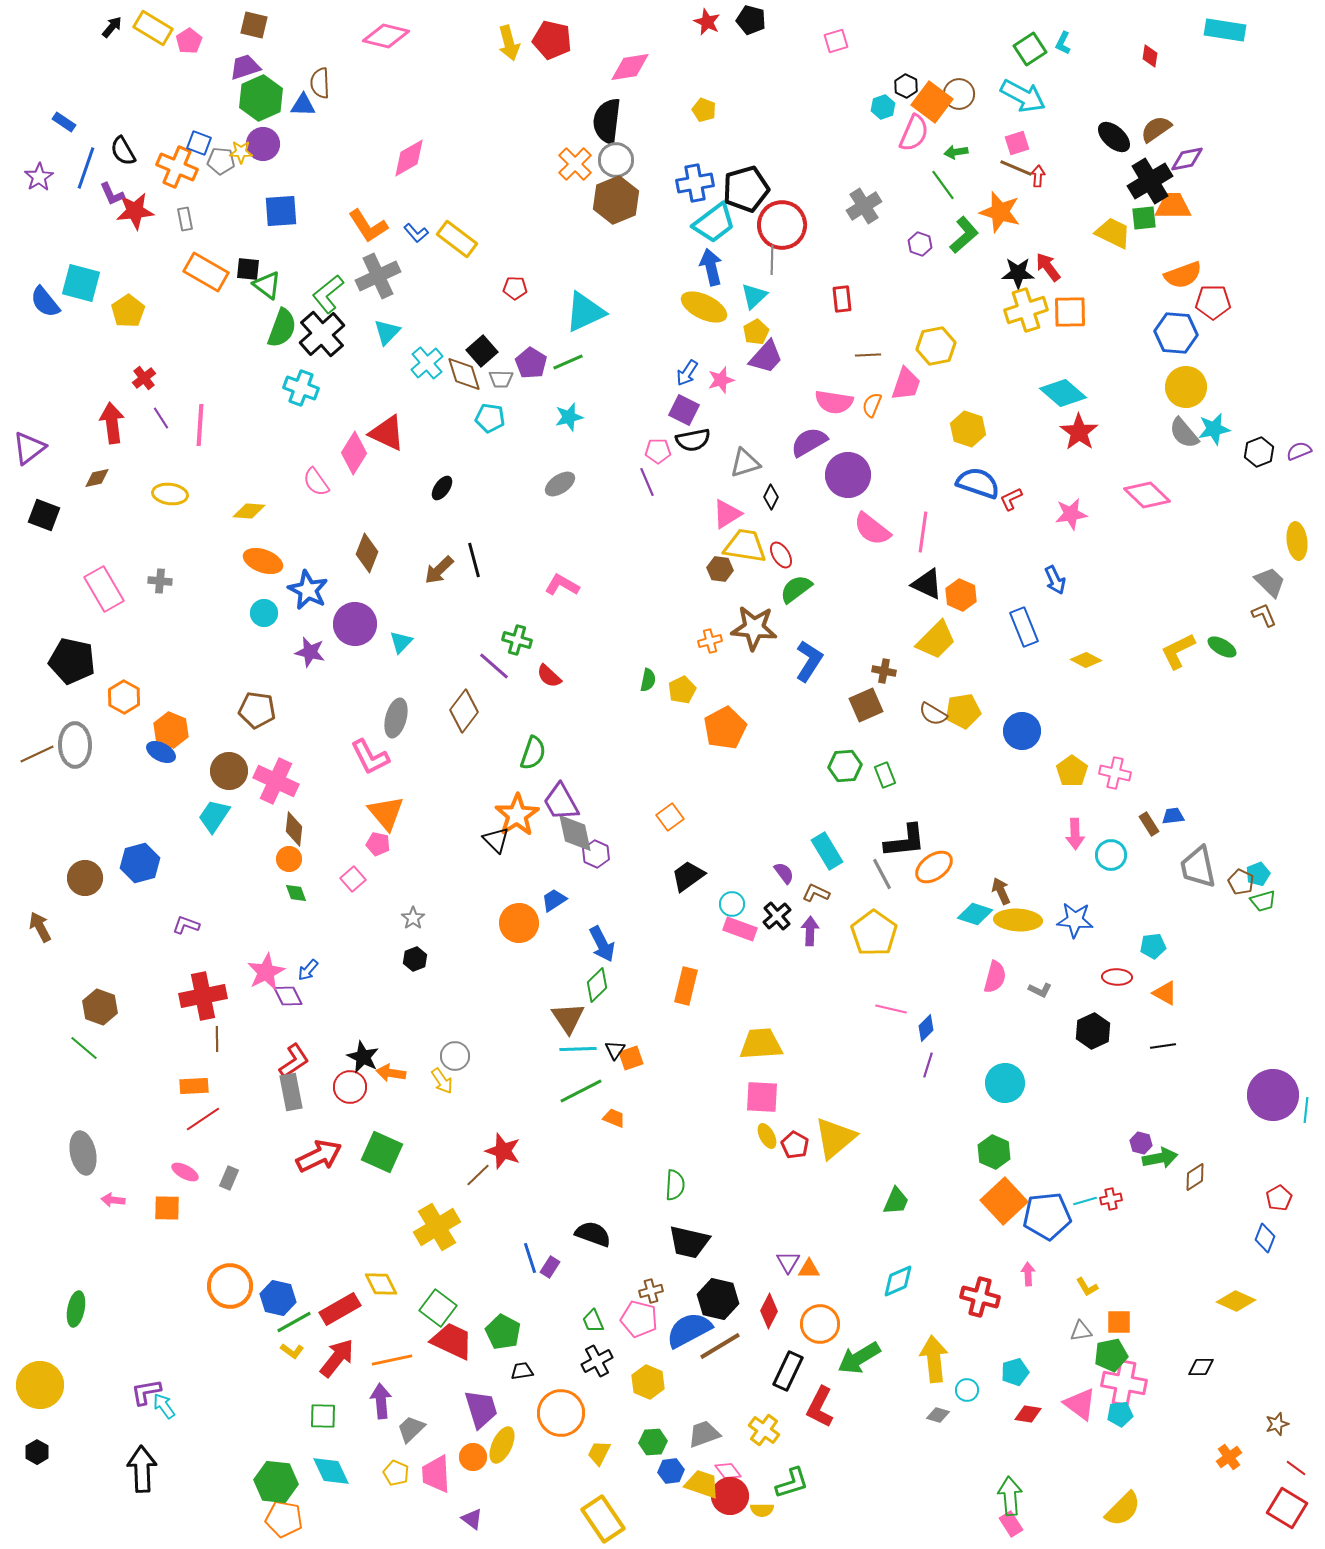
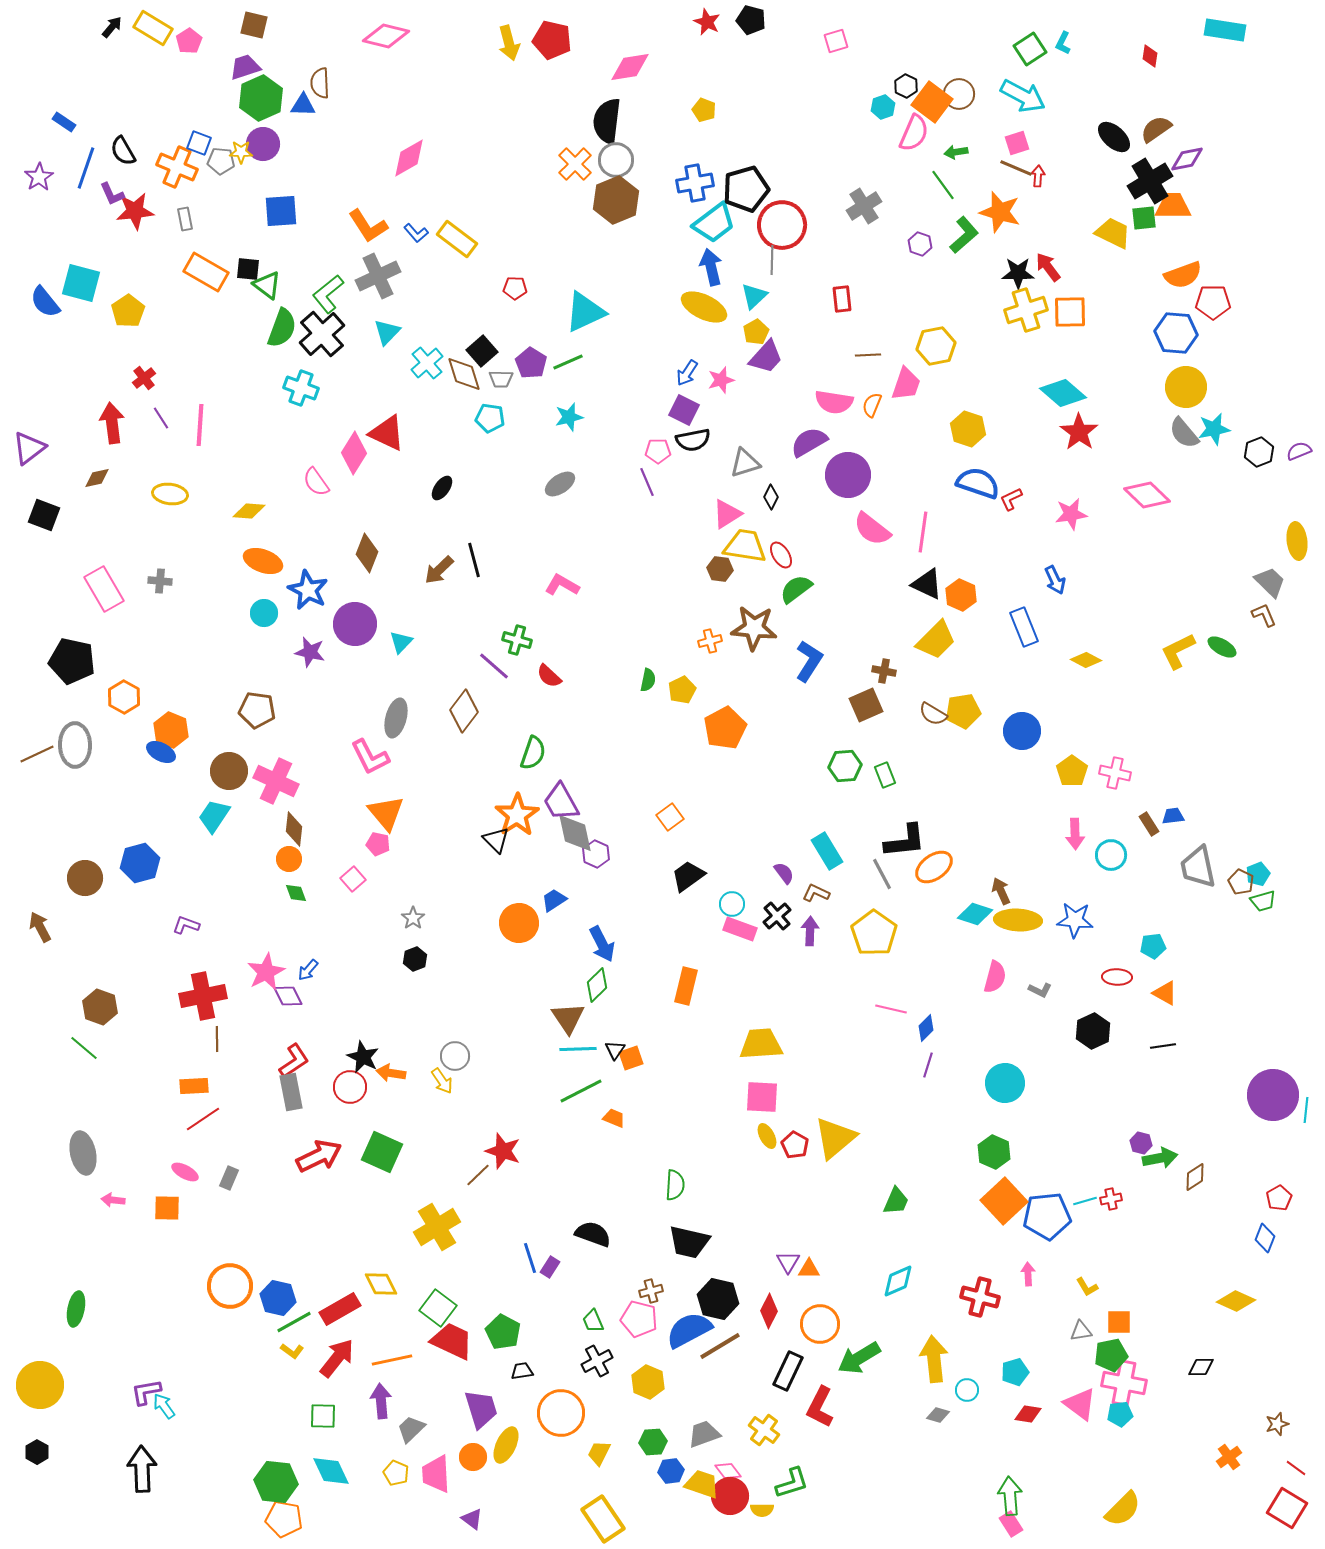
yellow ellipse at (502, 1445): moved 4 px right
